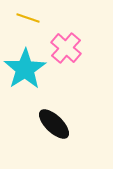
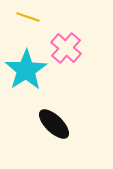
yellow line: moved 1 px up
cyan star: moved 1 px right, 1 px down
